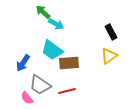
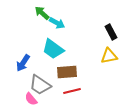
green arrow: moved 1 px left, 1 px down
cyan arrow: moved 1 px right, 1 px up
cyan trapezoid: moved 1 px right, 1 px up
yellow triangle: rotated 24 degrees clockwise
brown rectangle: moved 2 px left, 9 px down
red line: moved 5 px right
pink semicircle: moved 4 px right, 1 px down
